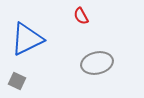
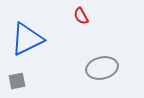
gray ellipse: moved 5 px right, 5 px down
gray square: rotated 36 degrees counterclockwise
